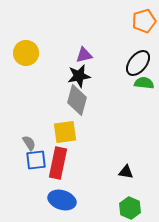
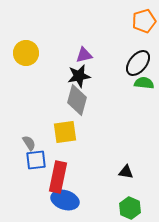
red rectangle: moved 14 px down
blue ellipse: moved 3 px right
